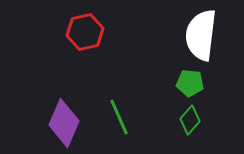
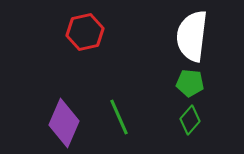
white semicircle: moved 9 px left, 1 px down
